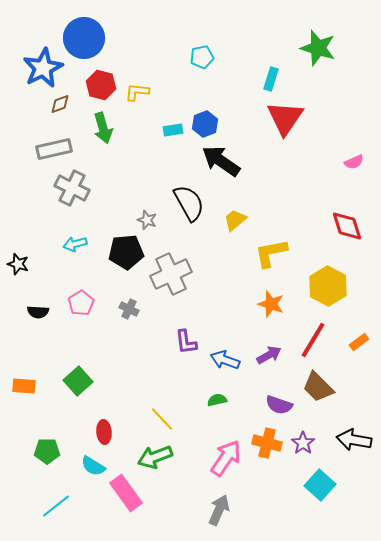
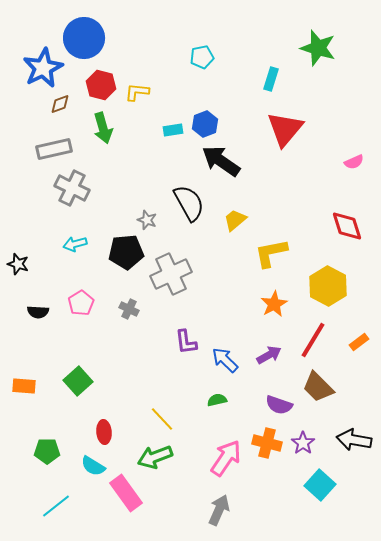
red triangle at (285, 118): moved 11 px down; rotated 6 degrees clockwise
orange star at (271, 304): moved 3 px right; rotated 24 degrees clockwise
blue arrow at (225, 360): rotated 24 degrees clockwise
